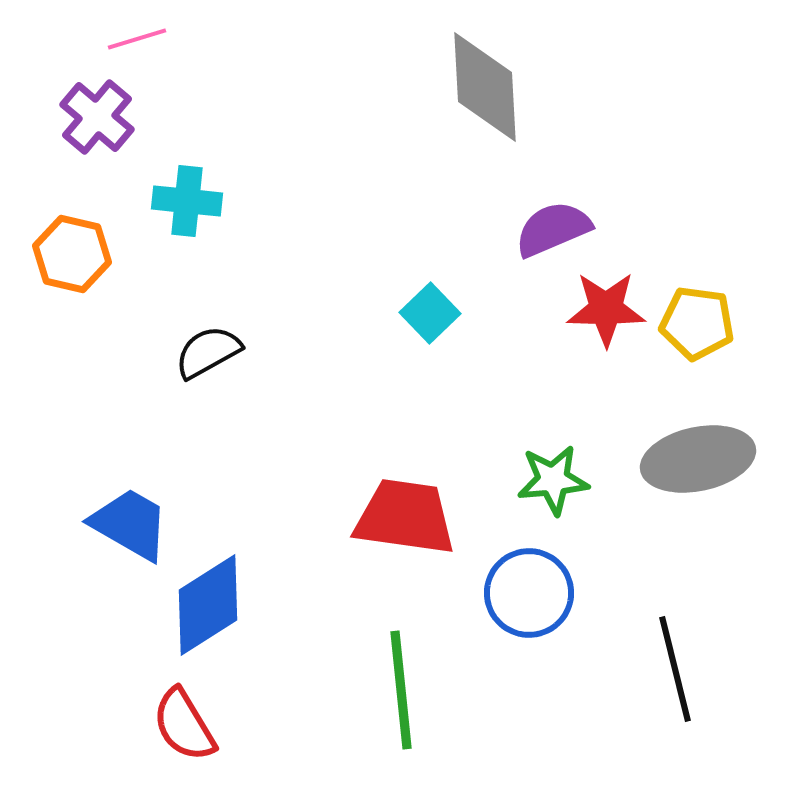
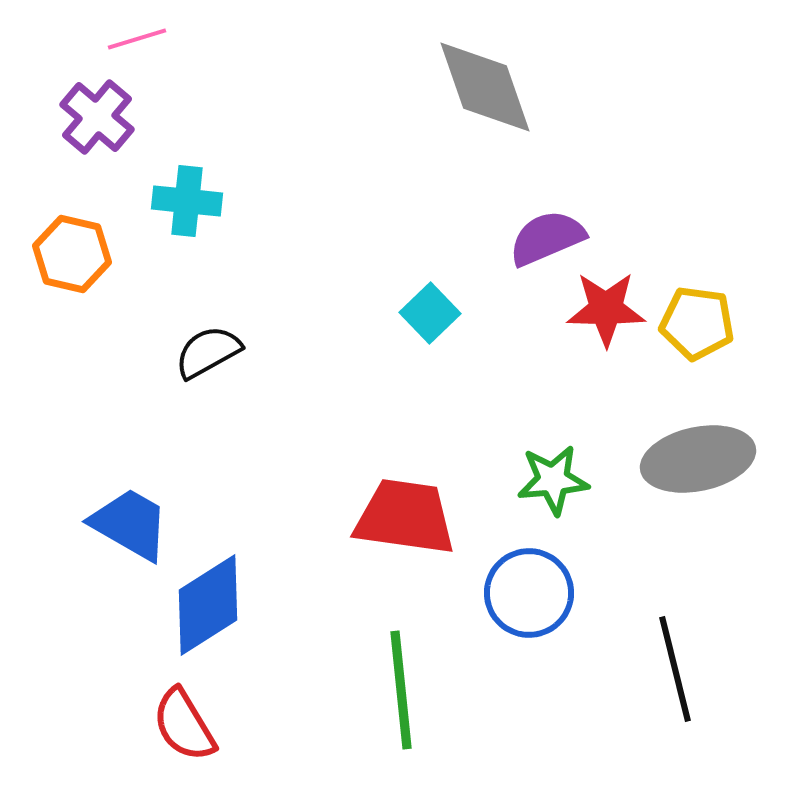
gray diamond: rotated 16 degrees counterclockwise
purple semicircle: moved 6 px left, 9 px down
